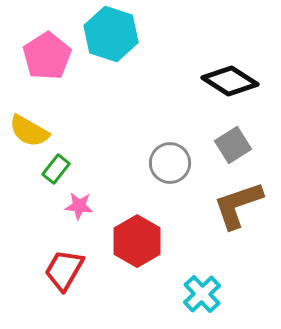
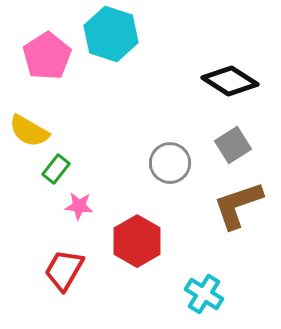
cyan cross: moved 2 px right; rotated 15 degrees counterclockwise
